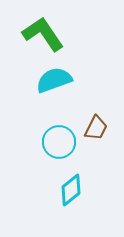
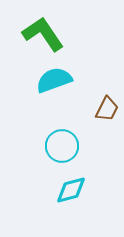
brown trapezoid: moved 11 px right, 19 px up
cyan circle: moved 3 px right, 4 px down
cyan diamond: rotated 24 degrees clockwise
